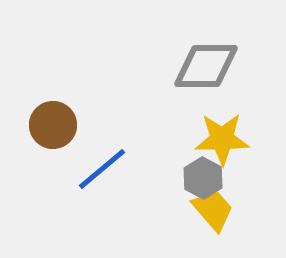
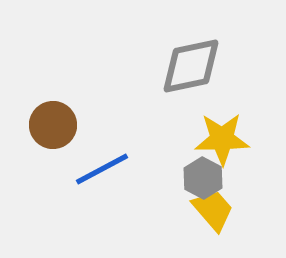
gray diamond: moved 15 px left; rotated 12 degrees counterclockwise
blue line: rotated 12 degrees clockwise
